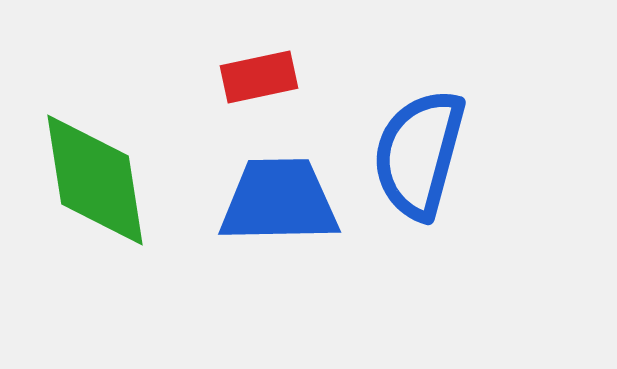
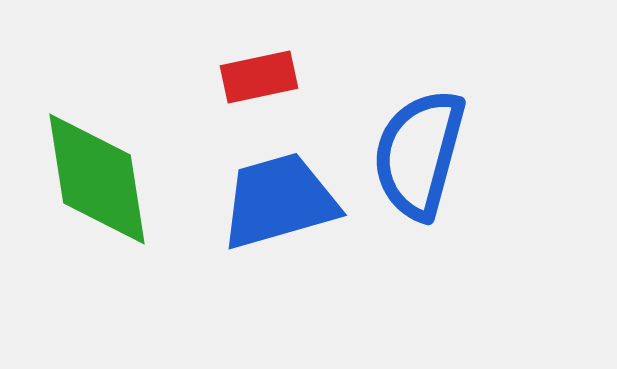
green diamond: moved 2 px right, 1 px up
blue trapezoid: rotated 15 degrees counterclockwise
